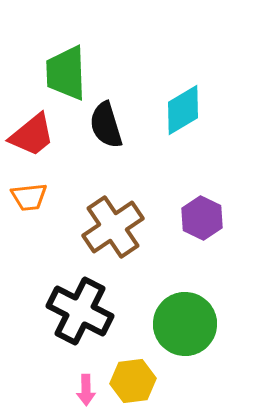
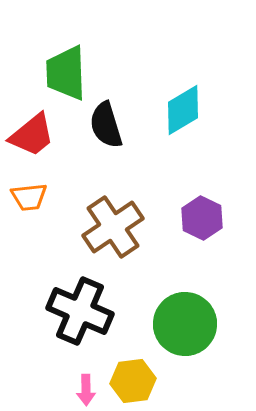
black cross: rotated 4 degrees counterclockwise
